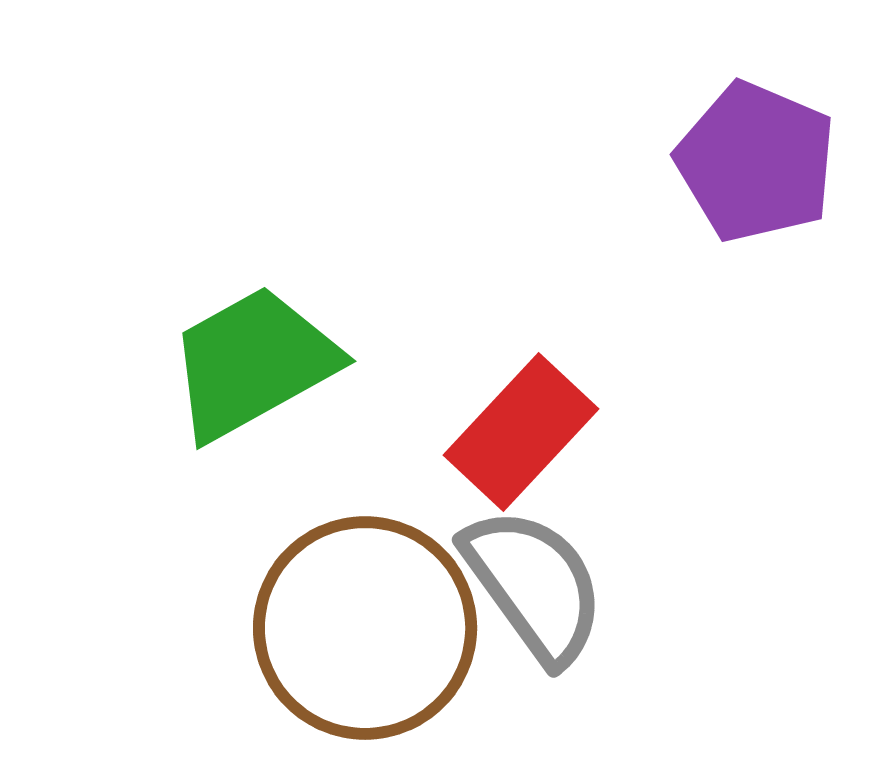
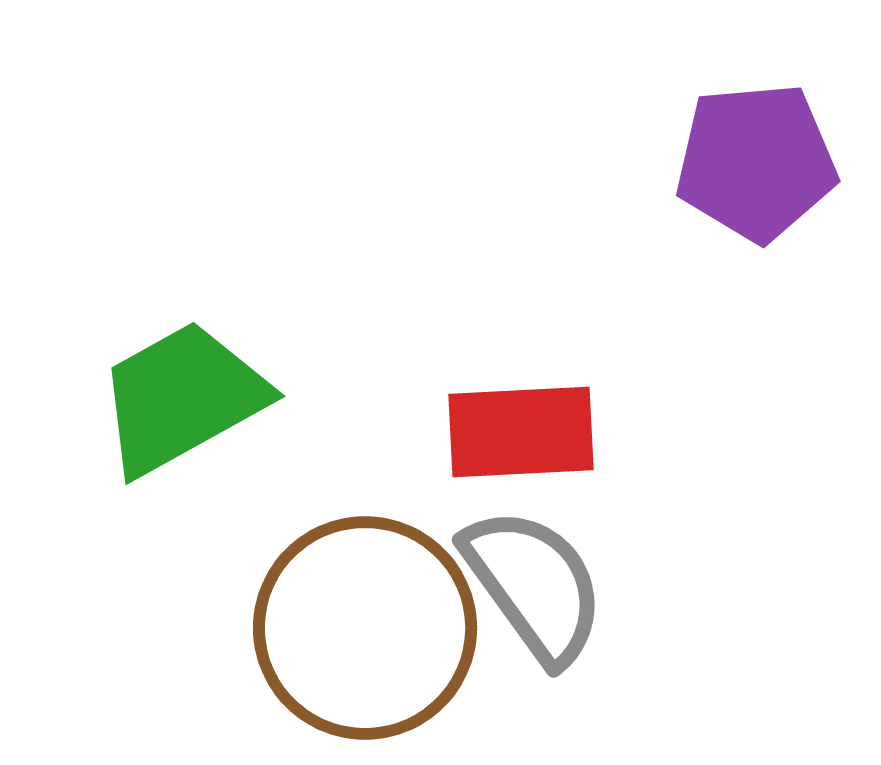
purple pentagon: rotated 28 degrees counterclockwise
green trapezoid: moved 71 px left, 35 px down
red rectangle: rotated 44 degrees clockwise
